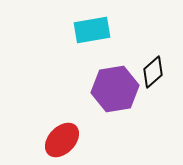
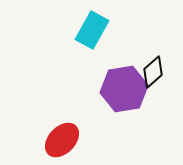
cyan rectangle: rotated 51 degrees counterclockwise
purple hexagon: moved 9 px right
